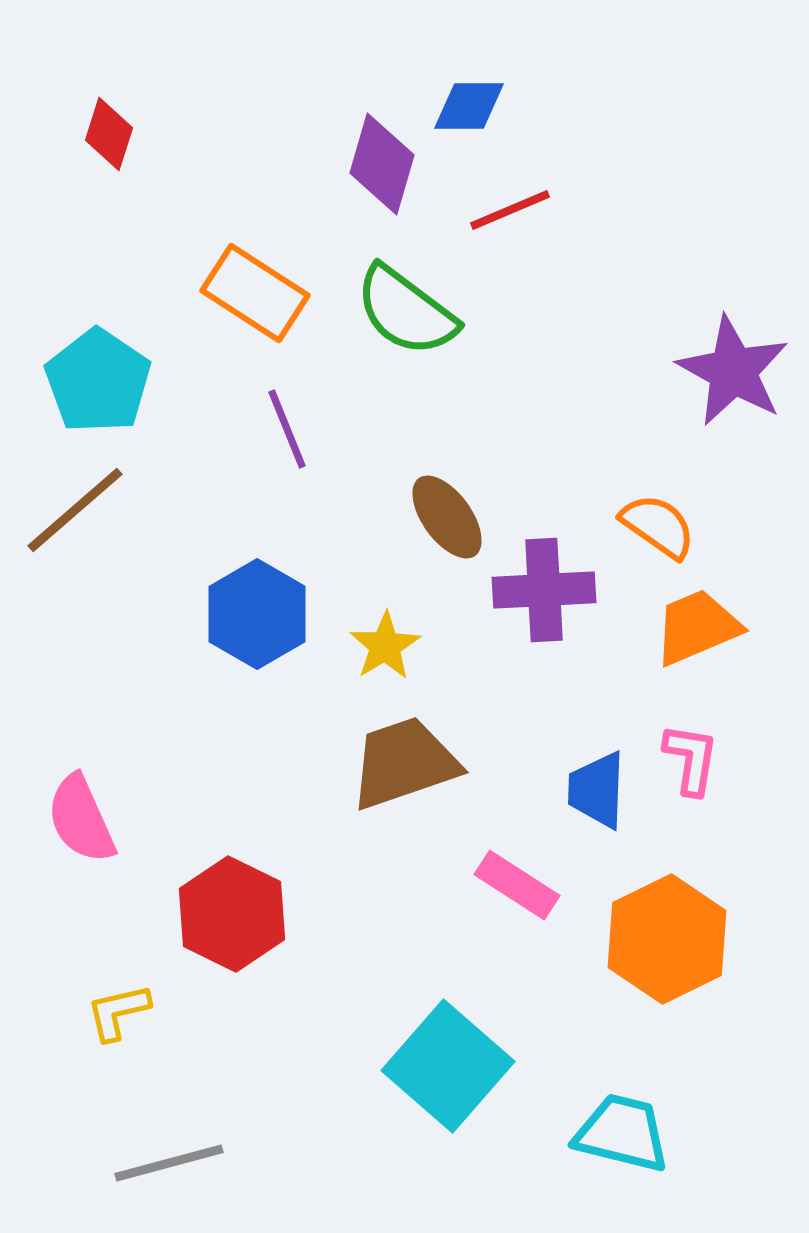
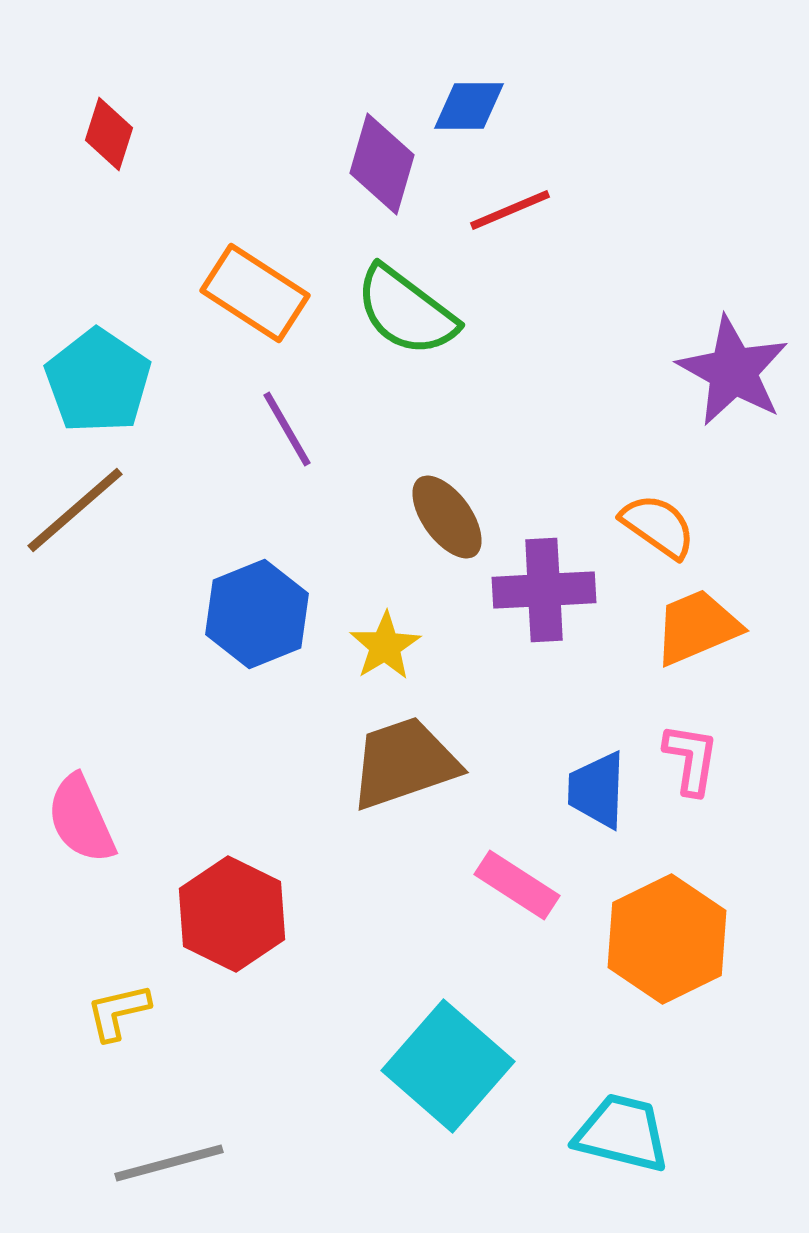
purple line: rotated 8 degrees counterclockwise
blue hexagon: rotated 8 degrees clockwise
